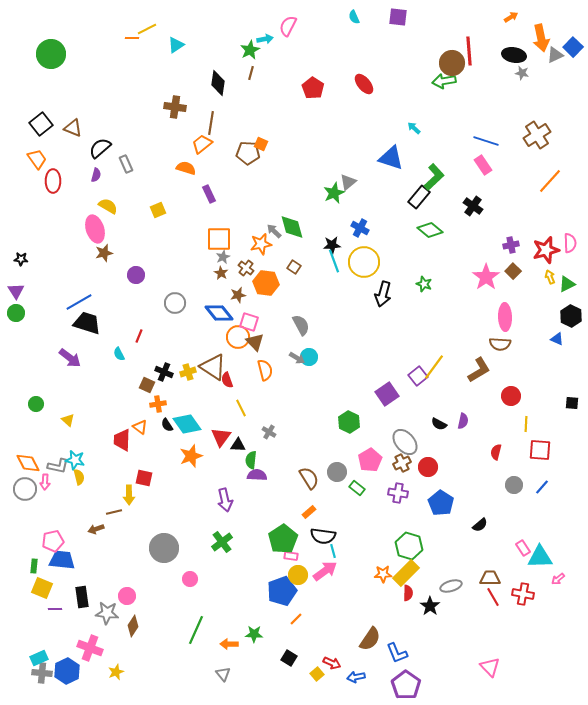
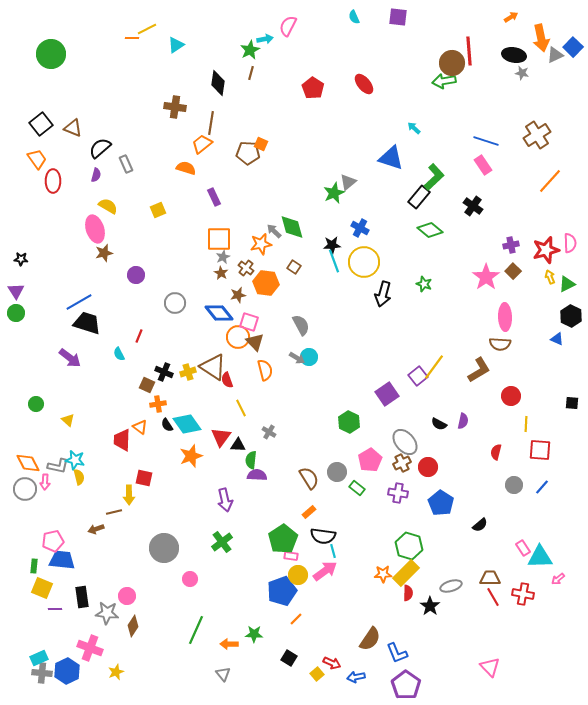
purple rectangle at (209, 194): moved 5 px right, 3 px down
